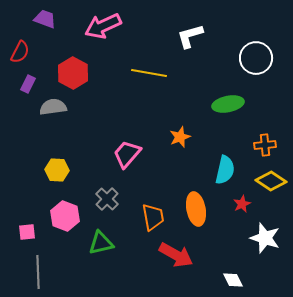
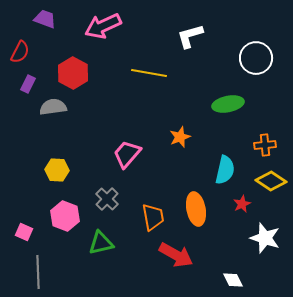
pink square: moved 3 px left; rotated 30 degrees clockwise
